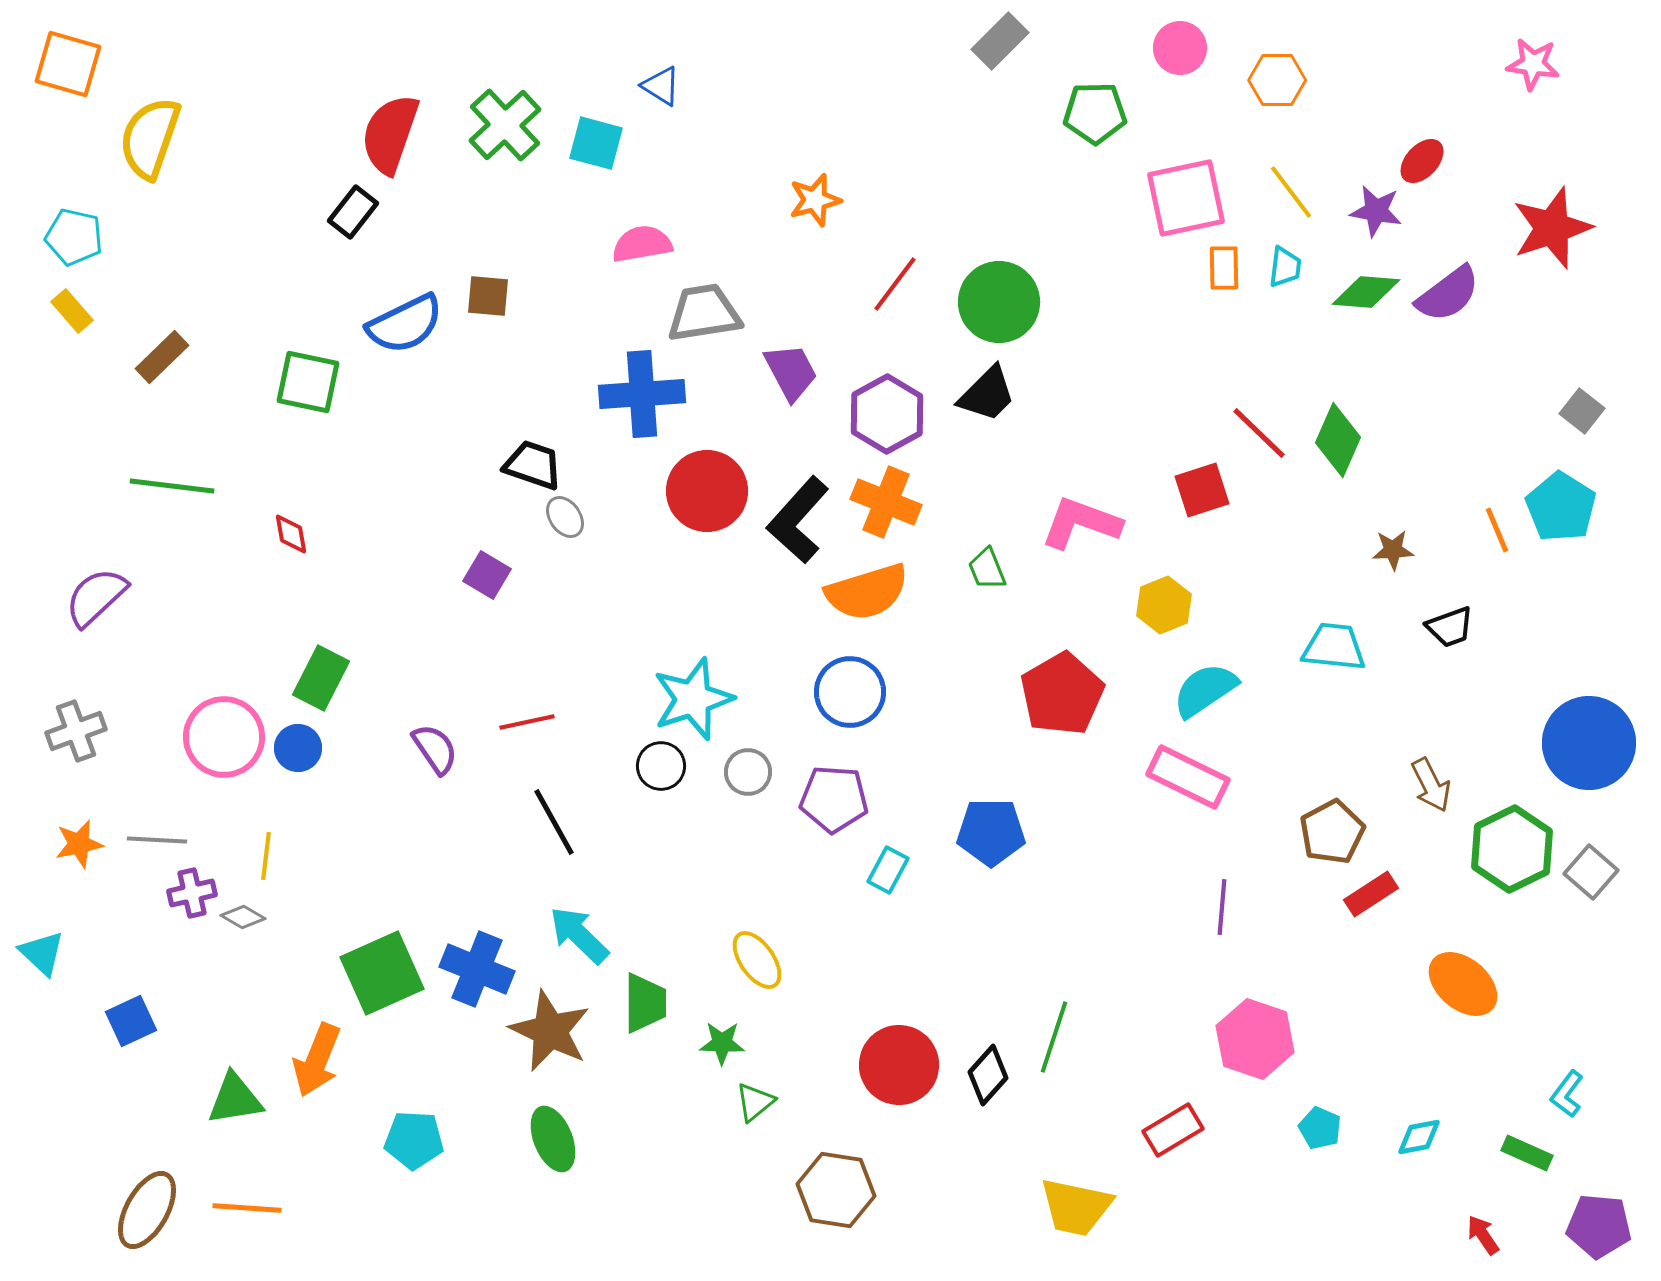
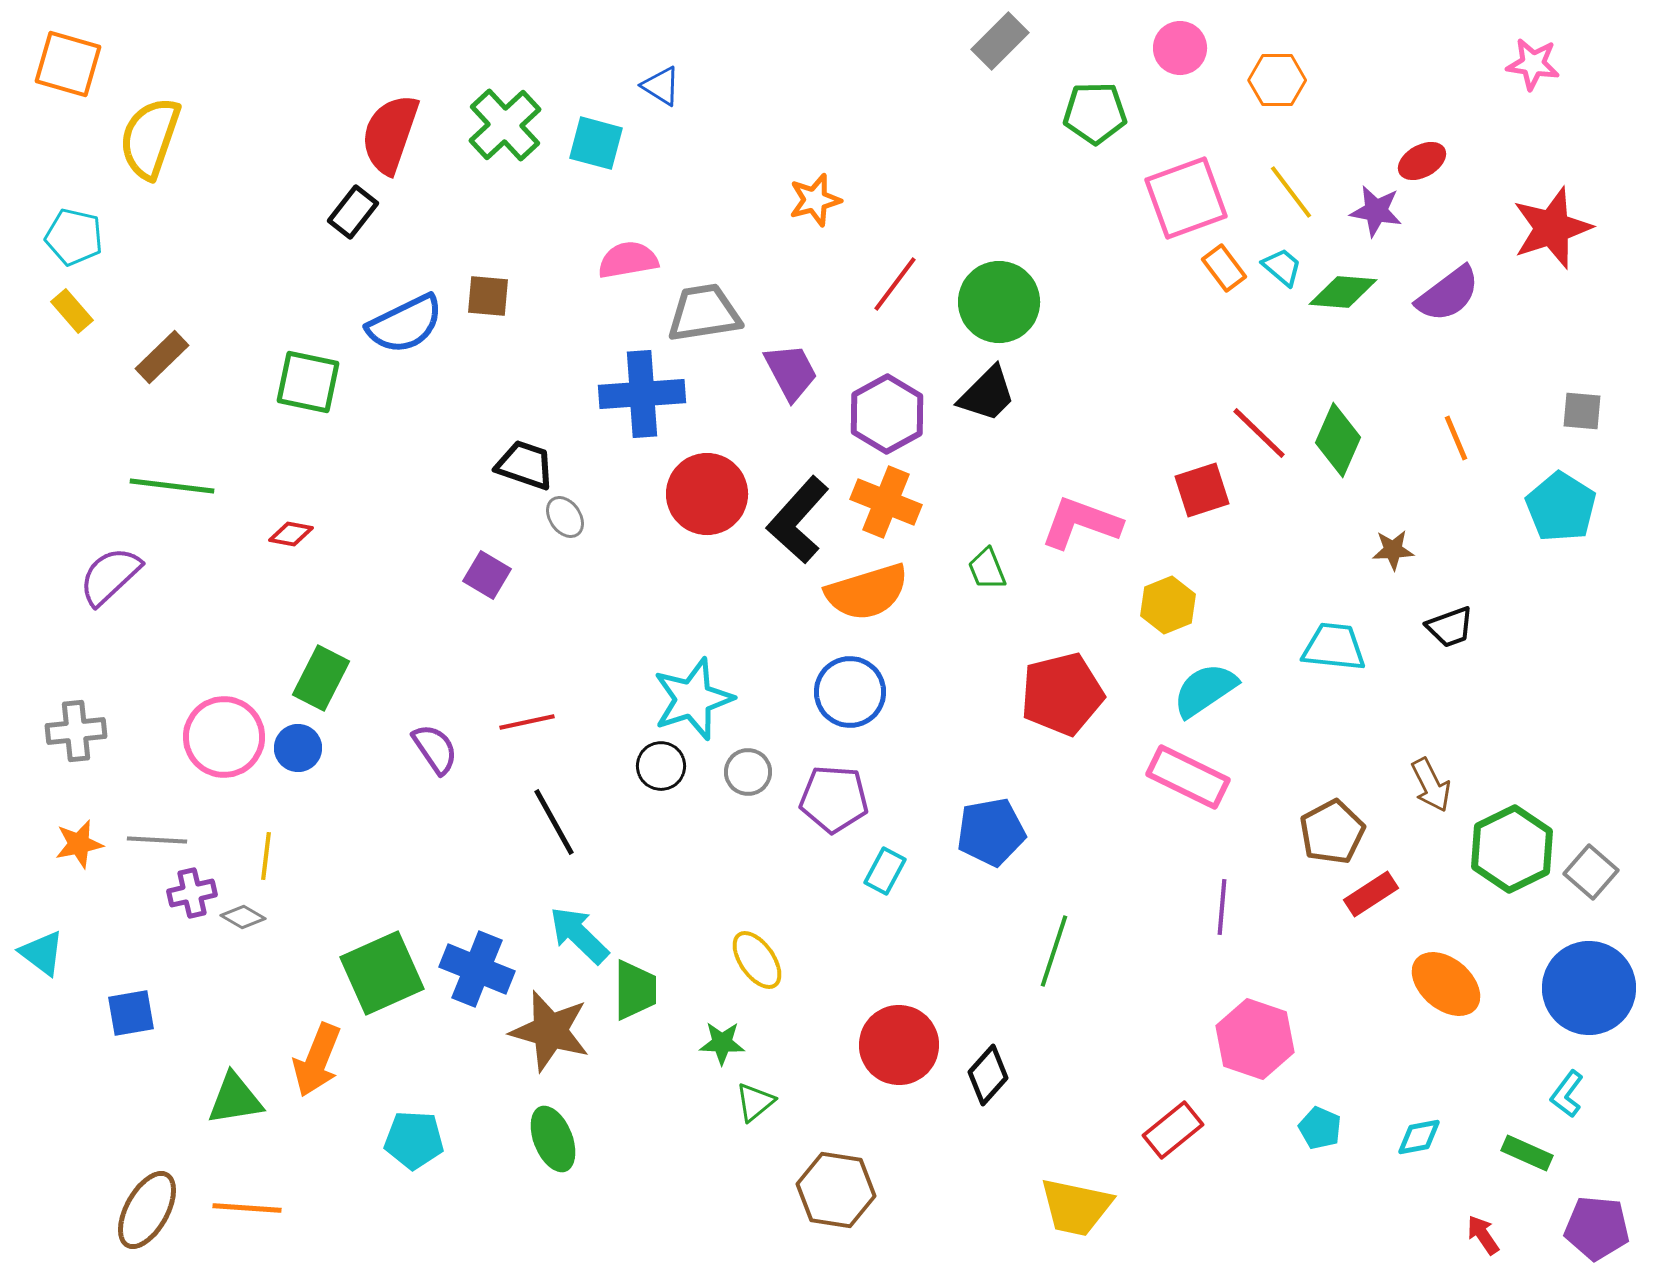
red ellipse at (1422, 161): rotated 18 degrees clockwise
pink square at (1186, 198): rotated 8 degrees counterclockwise
pink semicircle at (642, 244): moved 14 px left, 16 px down
cyan trapezoid at (1285, 267): moved 3 px left; rotated 57 degrees counterclockwise
orange rectangle at (1224, 268): rotated 36 degrees counterclockwise
green diamond at (1366, 292): moved 23 px left
gray square at (1582, 411): rotated 33 degrees counterclockwise
black trapezoid at (533, 465): moved 8 px left
red circle at (707, 491): moved 3 px down
orange line at (1497, 530): moved 41 px left, 92 px up
red diamond at (291, 534): rotated 69 degrees counterclockwise
purple semicircle at (96, 597): moved 14 px right, 21 px up
yellow hexagon at (1164, 605): moved 4 px right
red pentagon at (1062, 694): rotated 16 degrees clockwise
gray cross at (76, 731): rotated 14 degrees clockwise
blue circle at (1589, 743): moved 245 px down
blue pentagon at (991, 832): rotated 10 degrees counterclockwise
cyan rectangle at (888, 870): moved 3 px left, 1 px down
cyan triangle at (42, 953): rotated 6 degrees counterclockwise
orange ellipse at (1463, 984): moved 17 px left
green trapezoid at (645, 1003): moved 10 px left, 13 px up
blue square at (131, 1021): moved 8 px up; rotated 15 degrees clockwise
brown star at (550, 1031): rotated 10 degrees counterclockwise
green line at (1054, 1037): moved 86 px up
red circle at (899, 1065): moved 20 px up
red rectangle at (1173, 1130): rotated 8 degrees counterclockwise
purple pentagon at (1599, 1226): moved 2 px left, 2 px down
